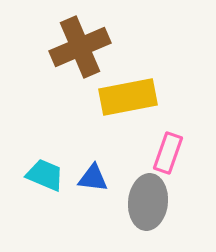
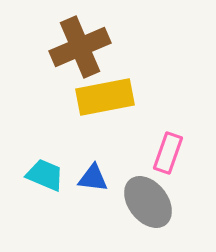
yellow rectangle: moved 23 px left
gray ellipse: rotated 44 degrees counterclockwise
